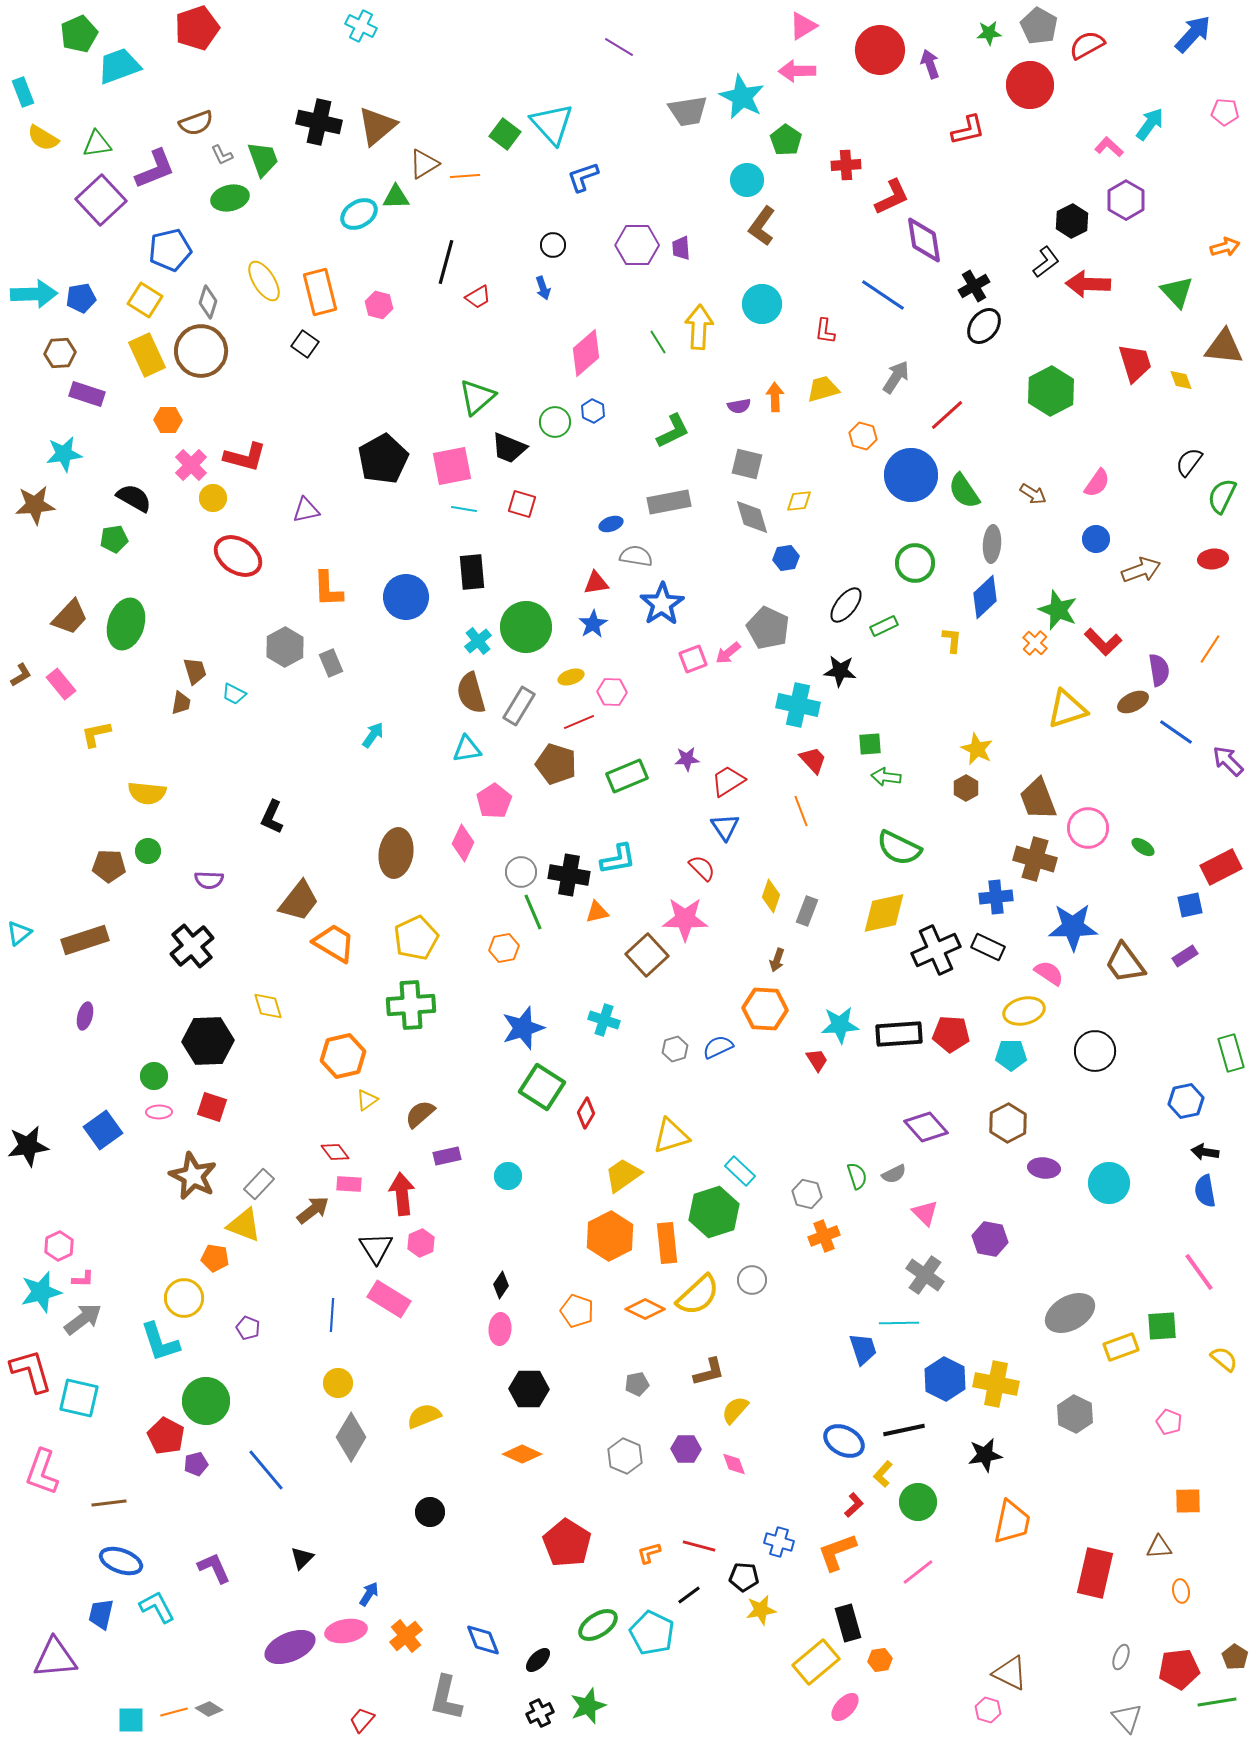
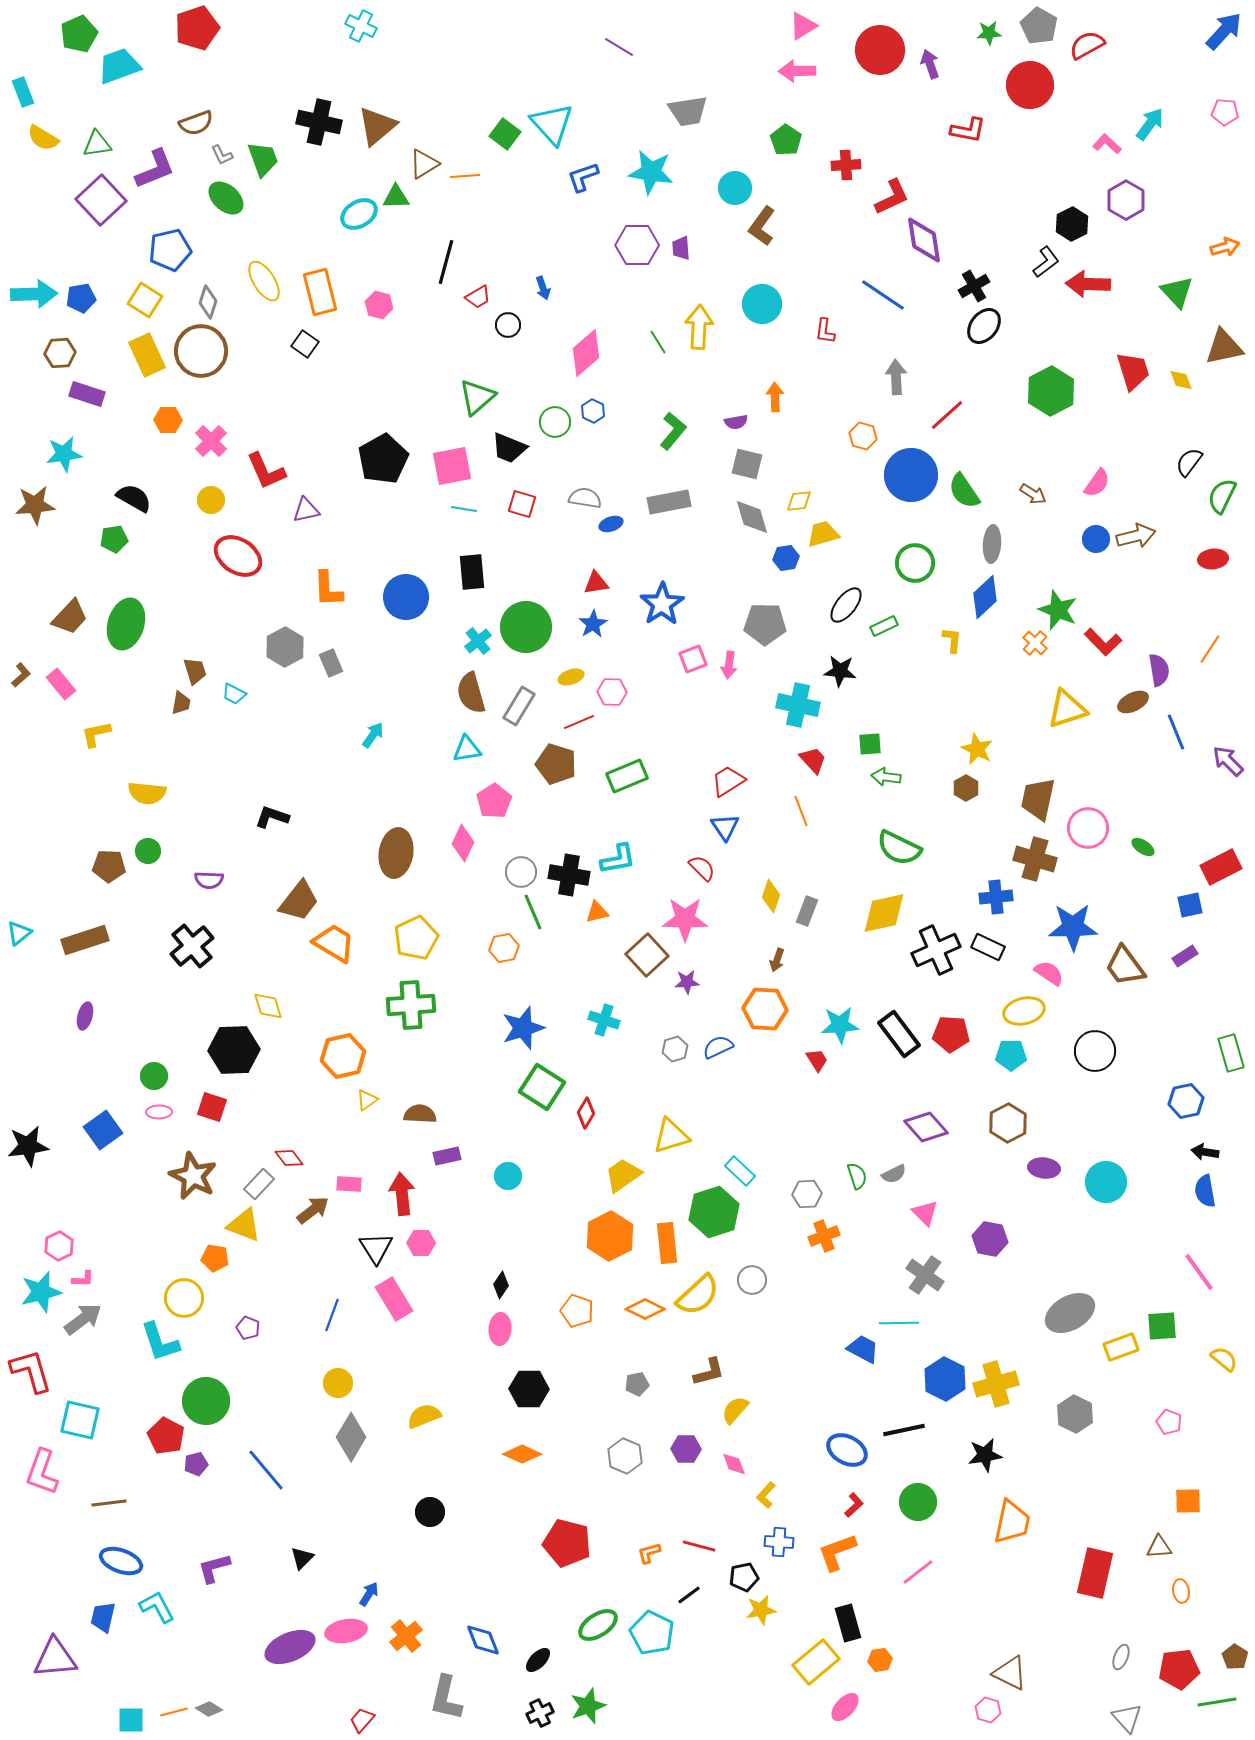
blue arrow at (1193, 34): moved 31 px right, 3 px up
cyan star at (742, 97): moved 91 px left, 75 px down; rotated 18 degrees counterclockwise
red L-shape at (968, 130): rotated 24 degrees clockwise
pink L-shape at (1109, 147): moved 2 px left, 3 px up
cyan circle at (747, 180): moved 12 px left, 8 px down
green ellipse at (230, 198): moved 4 px left; rotated 54 degrees clockwise
black hexagon at (1072, 221): moved 3 px down
black circle at (553, 245): moved 45 px left, 80 px down
brown triangle at (1224, 347): rotated 18 degrees counterclockwise
red trapezoid at (1135, 363): moved 2 px left, 8 px down
gray arrow at (896, 377): rotated 36 degrees counterclockwise
yellow trapezoid at (823, 389): moved 145 px down
purple semicircle at (739, 406): moved 3 px left, 16 px down
green L-shape at (673, 431): rotated 24 degrees counterclockwise
red L-shape at (245, 457): moved 21 px right, 14 px down; rotated 51 degrees clockwise
pink cross at (191, 465): moved 20 px right, 24 px up
yellow circle at (213, 498): moved 2 px left, 2 px down
gray semicircle at (636, 556): moved 51 px left, 58 px up
brown arrow at (1141, 570): moved 5 px left, 34 px up; rotated 6 degrees clockwise
gray pentagon at (768, 628): moved 3 px left, 4 px up; rotated 24 degrees counterclockwise
pink arrow at (728, 653): moved 1 px right, 12 px down; rotated 44 degrees counterclockwise
brown L-shape at (21, 675): rotated 10 degrees counterclockwise
blue line at (1176, 732): rotated 33 degrees clockwise
purple star at (687, 759): moved 223 px down
brown trapezoid at (1038, 799): rotated 33 degrees clockwise
black L-shape at (272, 817): rotated 84 degrees clockwise
brown trapezoid at (1125, 963): moved 3 px down
black rectangle at (899, 1034): rotated 57 degrees clockwise
black hexagon at (208, 1041): moved 26 px right, 9 px down
brown semicircle at (420, 1114): rotated 44 degrees clockwise
red diamond at (335, 1152): moved 46 px left, 6 px down
cyan circle at (1109, 1183): moved 3 px left, 1 px up
gray hexagon at (807, 1194): rotated 16 degrees counterclockwise
pink hexagon at (421, 1243): rotated 24 degrees clockwise
pink rectangle at (389, 1299): moved 5 px right; rotated 27 degrees clockwise
blue line at (332, 1315): rotated 16 degrees clockwise
blue trapezoid at (863, 1349): rotated 44 degrees counterclockwise
yellow cross at (996, 1384): rotated 27 degrees counterclockwise
cyan square at (79, 1398): moved 1 px right, 22 px down
blue ellipse at (844, 1441): moved 3 px right, 9 px down
yellow L-shape at (883, 1474): moved 117 px left, 21 px down
blue cross at (779, 1542): rotated 12 degrees counterclockwise
red pentagon at (567, 1543): rotated 18 degrees counterclockwise
purple L-shape at (214, 1568): rotated 81 degrees counterclockwise
black pentagon at (744, 1577): rotated 16 degrees counterclockwise
blue trapezoid at (101, 1614): moved 2 px right, 3 px down
